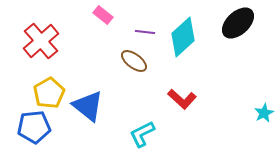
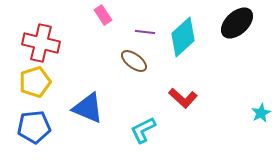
pink rectangle: rotated 18 degrees clockwise
black ellipse: moved 1 px left
red cross: moved 2 px down; rotated 36 degrees counterclockwise
yellow pentagon: moved 14 px left, 11 px up; rotated 12 degrees clockwise
red L-shape: moved 1 px right, 1 px up
blue triangle: moved 2 px down; rotated 16 degrees counterclockwise
cyan star: moved 3 px left
cyan L-shape: moved 1 px right, 4 px up
